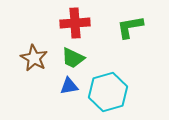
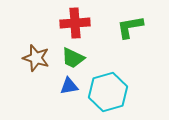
brown star: moved 2 px right; rotated 12 degrees counterclockwise
